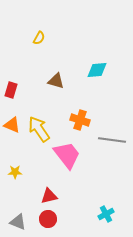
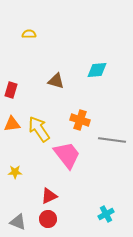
yellow semicircle: moved 10 px left, 4 px up; rotated 120 degrees counterclockwise
orange triangle: moved 1 px up; rotated 30 degrees counterclockwise
red triangle: rotated 12 degrees counterclockwise
